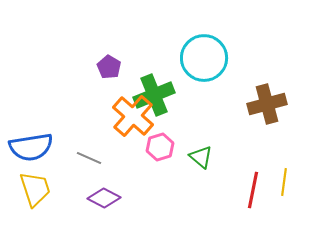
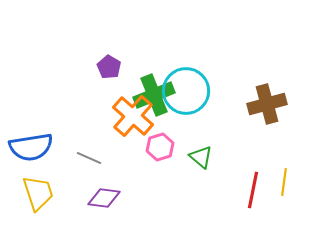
cyan circle: moved 18 px left, 33 px down
yellow trapezoid: moved 3 px right, 4 px down
purple diamond: rotated 20 degrees counterclockwise
